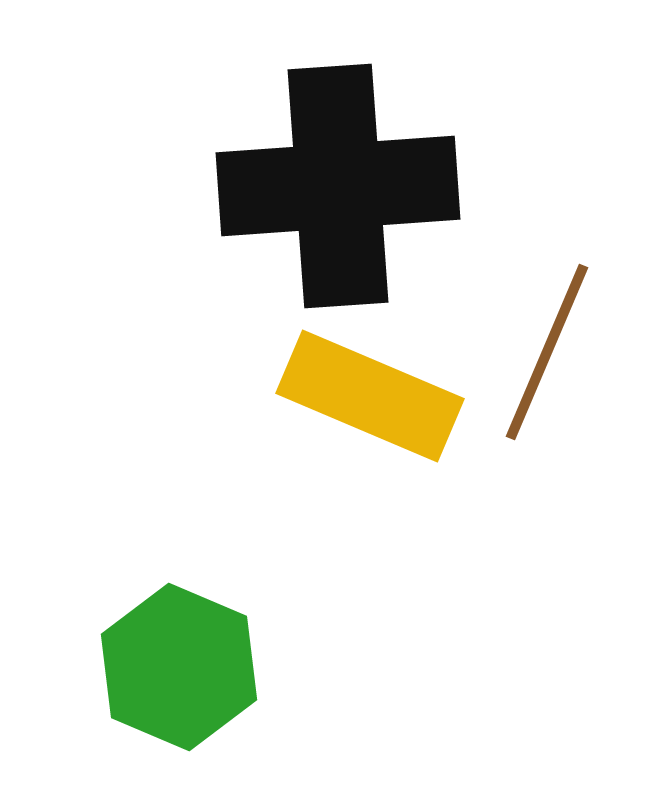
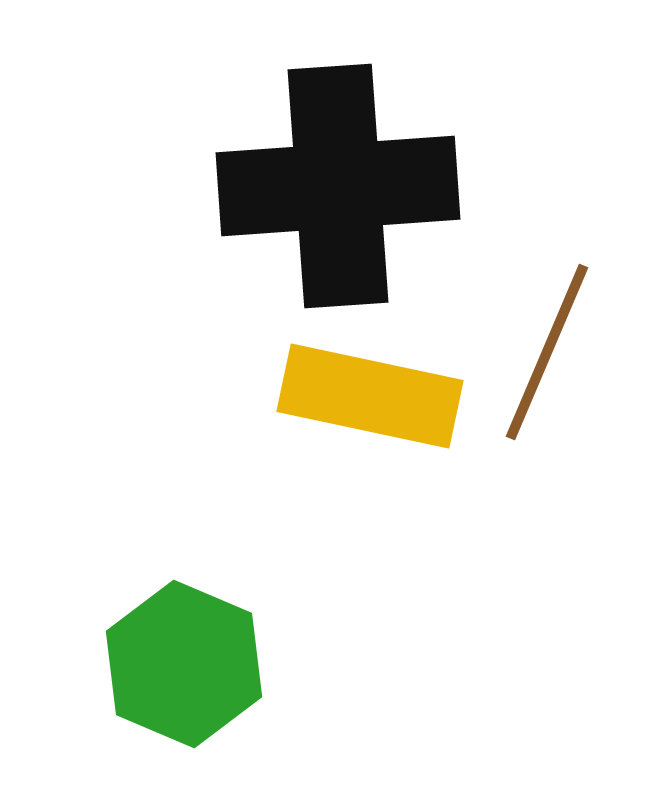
yellow rectangle: rotated 11 degrees counterclockwise
green hexagon: moved 5 px right, 3 px up
